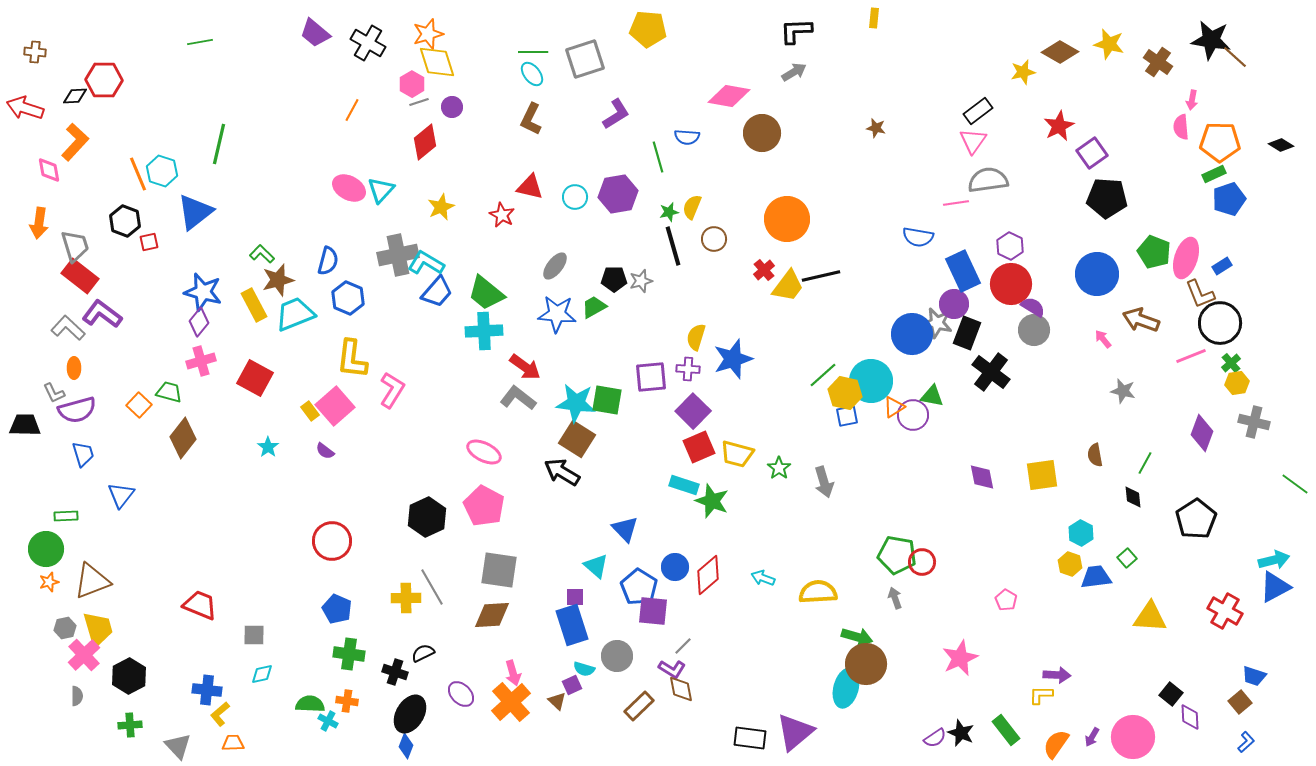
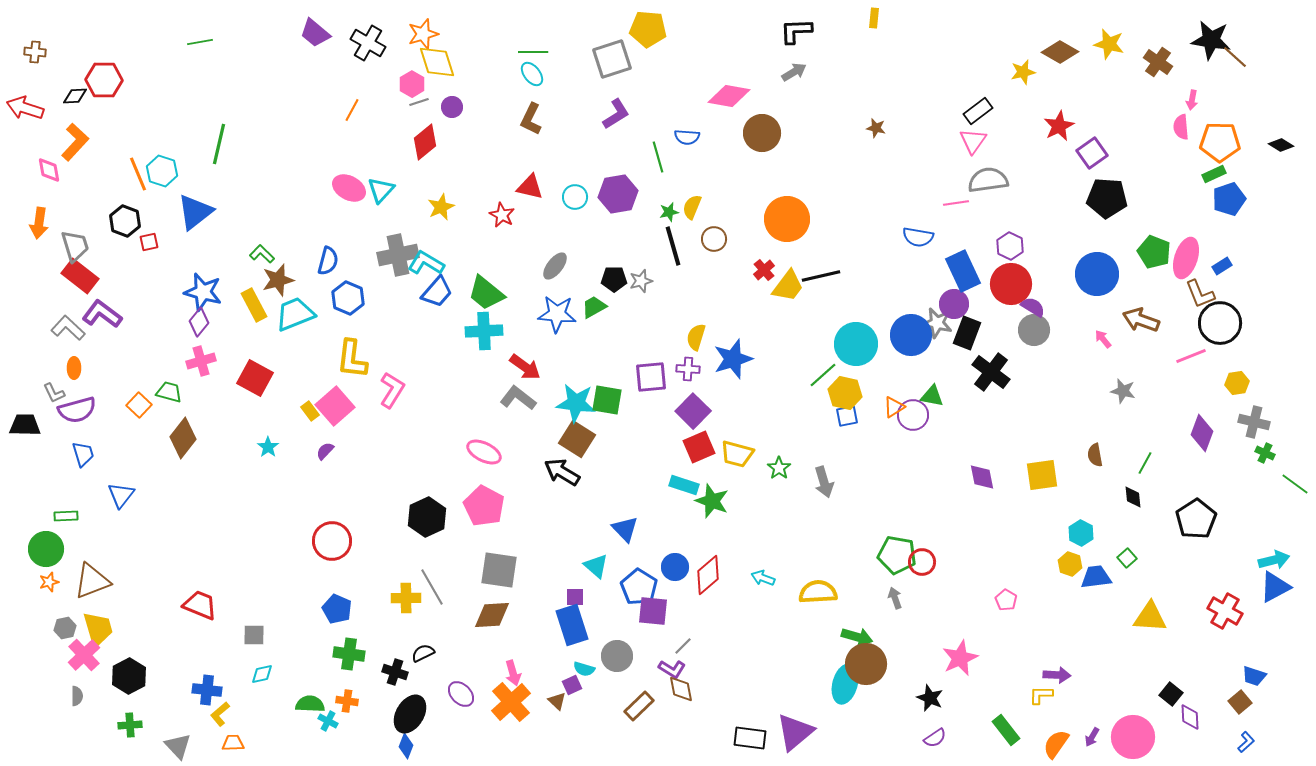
orange star at (428, 34): moved 5 px left
gray square at (585, 59): moved 27 px right
blue circle at (912, 334): moved 1 px left, 1 px down
green cross at (1231, 363): moved 34 px right, 90 px down; rotated 24 degrees counterclockwise
cyan circle at (871, 381): moved 15 px left, 37 px up
purple semicircle at (325, 451): rotated 96 degrees clockwise
cyan ellipse at (846, 688): moved 1 px left, 4 px up
black star at (961, 733): moved 31 px left, 35 px up
